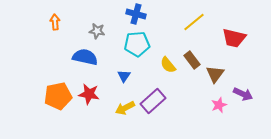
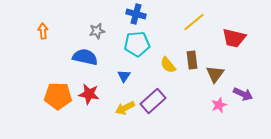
orange arrow: moved 12 px left, 9 px down
gray star: rotated 21 degrees counterclockwise
brown rectangle: rotated 30 degrees clockwise
orange pentagon: rotated 12 degrees clockwise
